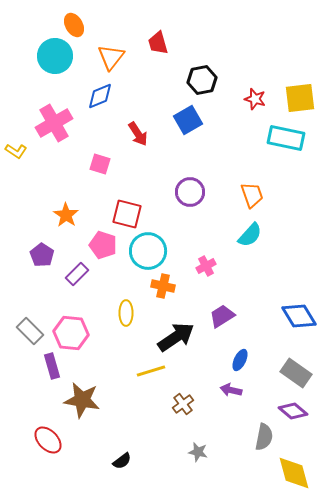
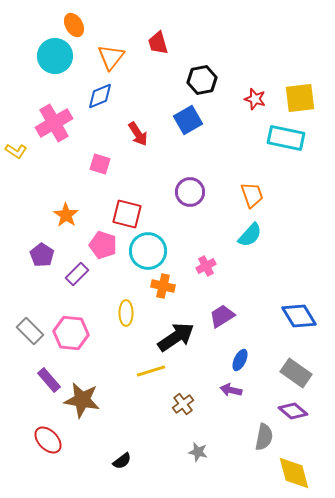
purple rectangle at (52, 366): moved 3 px left, 14 px down; rotated 25 degrees counterclockwise
